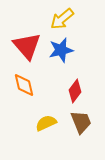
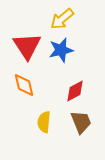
red triangle: rotated 8 degrees clockwise
red diamond: rotated 25 degrees clockwise
yellow semicircle: moved 2 px left, 1 px up; rotated 60 degrees counterclockwise
